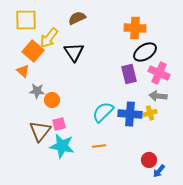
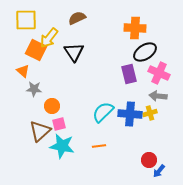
orange square: moved 3 px right, 1 px up; rotated 15 degrees counterclockwise
gray star: moved 3 px left, 2 px up
orange circle: moved 6 px down
brown triangle: rotated 10 degrees clockwise
